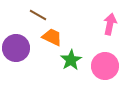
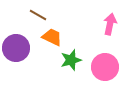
green star: rotated 15 degrees clockwise
pink circle: moved 1 px down
